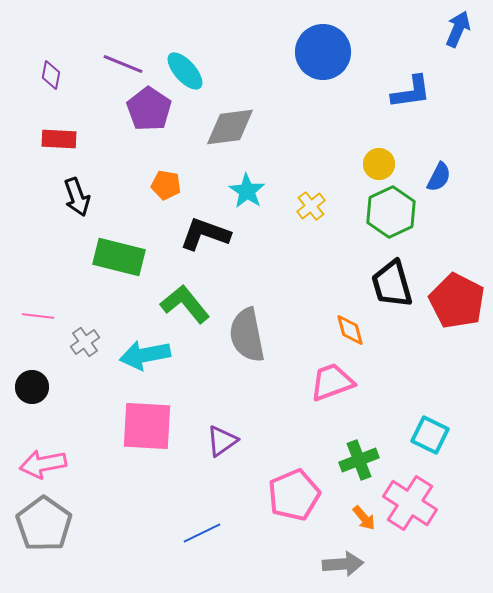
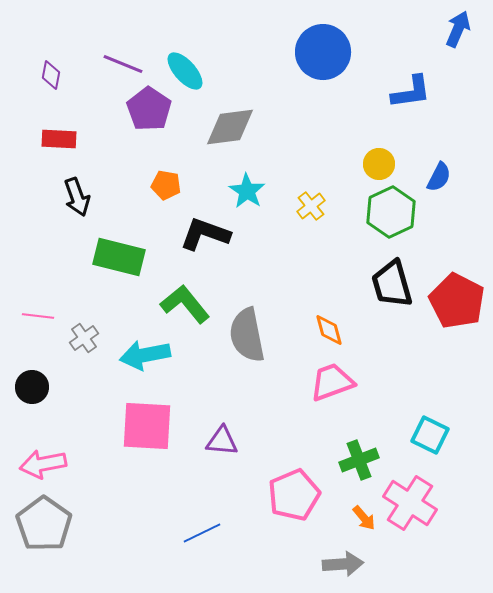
orange diamond: moved 21 px left
gray cross: moved 1 px left, 4 px up
purple triangle: rotated 40 degrees clockwise
